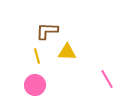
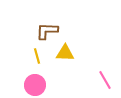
yellow triangle: moved 2 px left, 1 px down
pink line: moved 2 px left, 1 px down
